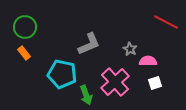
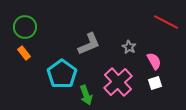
gray star: moved 1 px left, 2 px up
pink semicircle: moved 6 px right; rotated 60 degrees clockwise
cyan pentagon: rotated 24 degrees clockwise
pink cross: moved 3 px right
